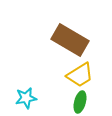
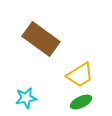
brown rectangle: moved 29 px left, 1 px up; rotated 6 degrees clockwise
green ellipse: moved 1 px right; rotated 50 degrees clockwise
